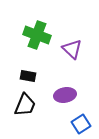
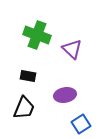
black trapezoid: moved 1 px left, 3 px down
